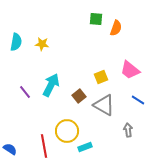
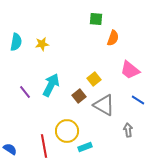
orange semicircle: moved 3 px left, 10 px down
yellow star: rotated 16 degrees counterclockwise
yellow square: moved 7 px left, 2 px down; rotated 16 degrees counterclockwise
